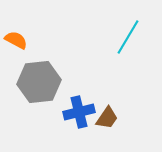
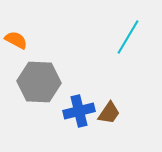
gray hexagon: rotated 9 degrees clockwise
blue cross: moved 1 px up
brown trapezoid: moved 2 px right, 5 px up
